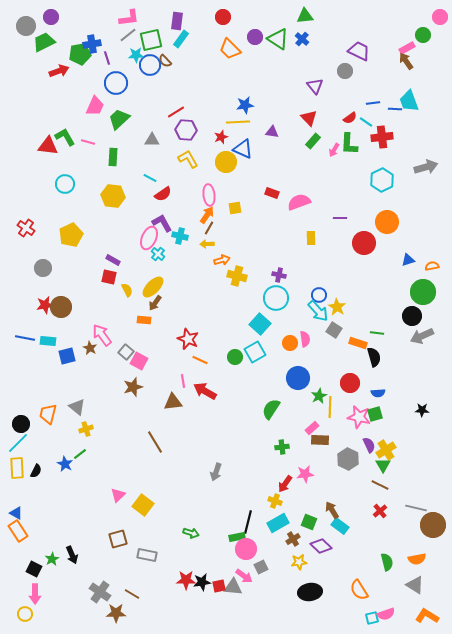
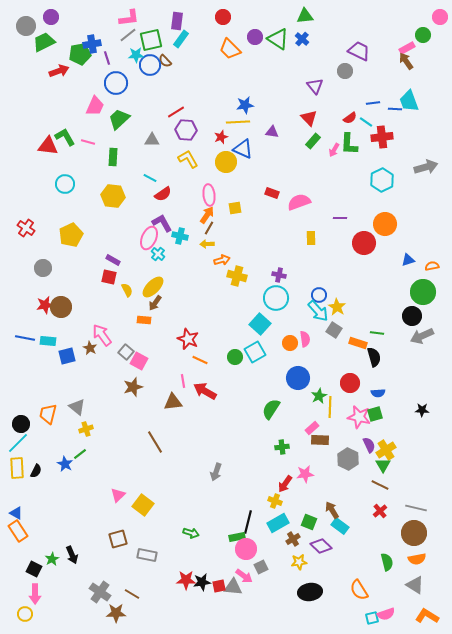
orange circle at (387, 222): moved 2 px left, 2 px down
brown circle at (433, 525): moved 19 px left, 8 px down
